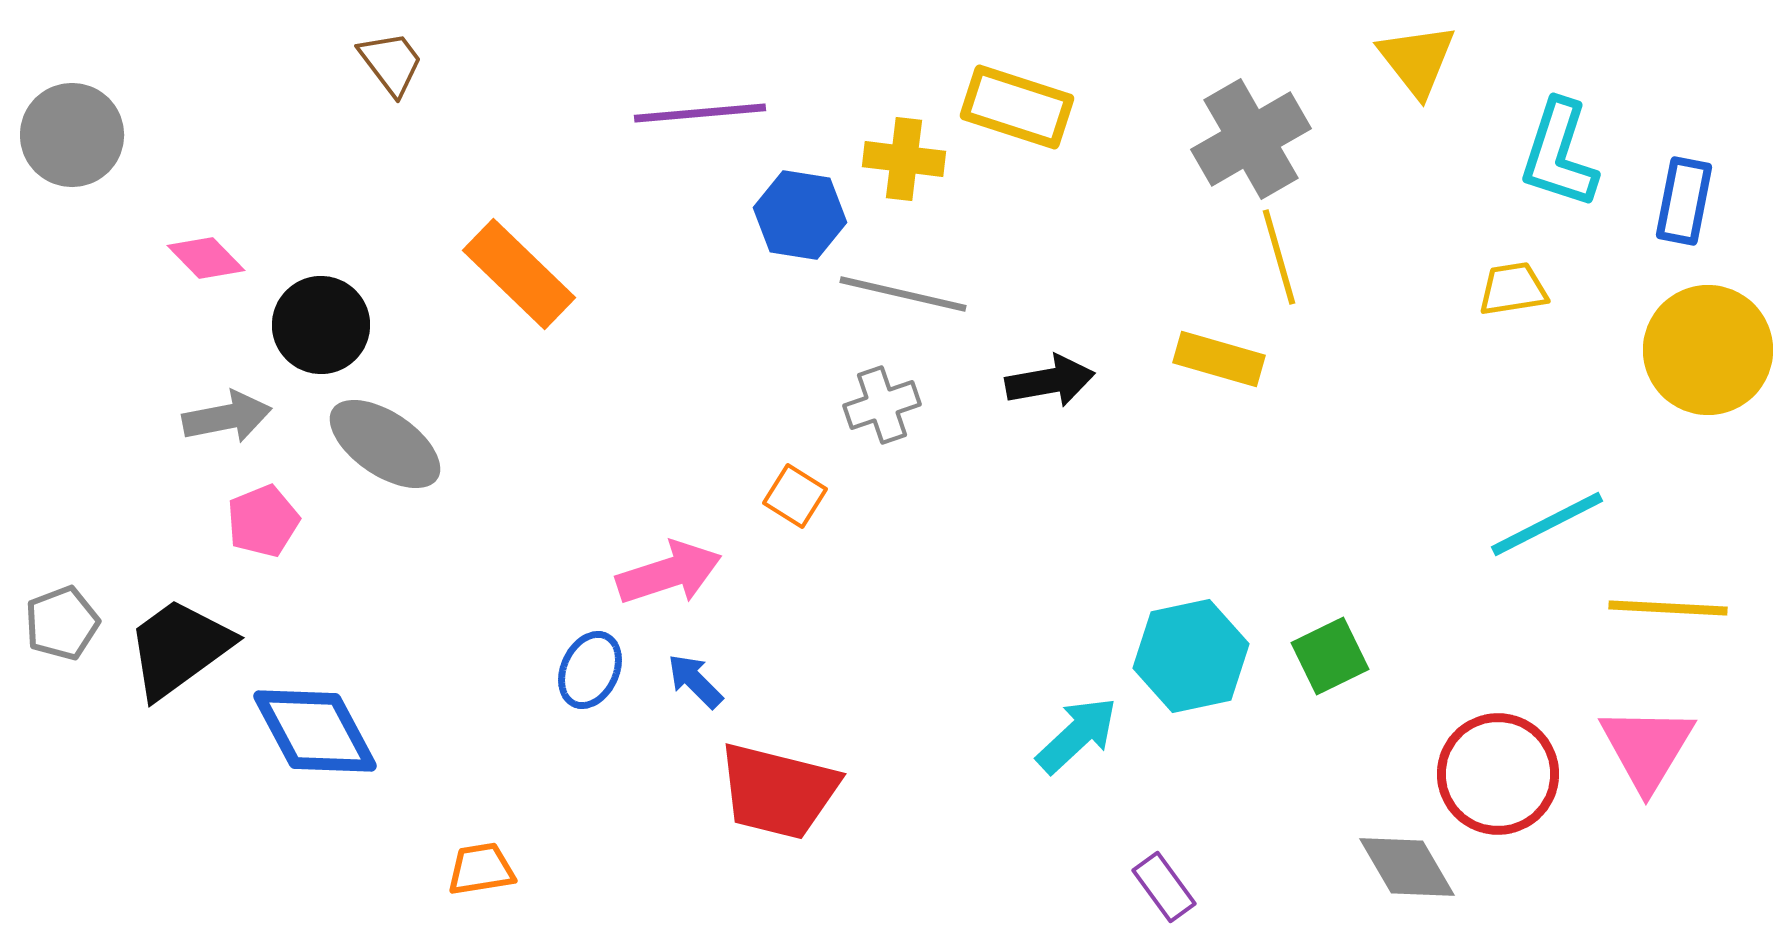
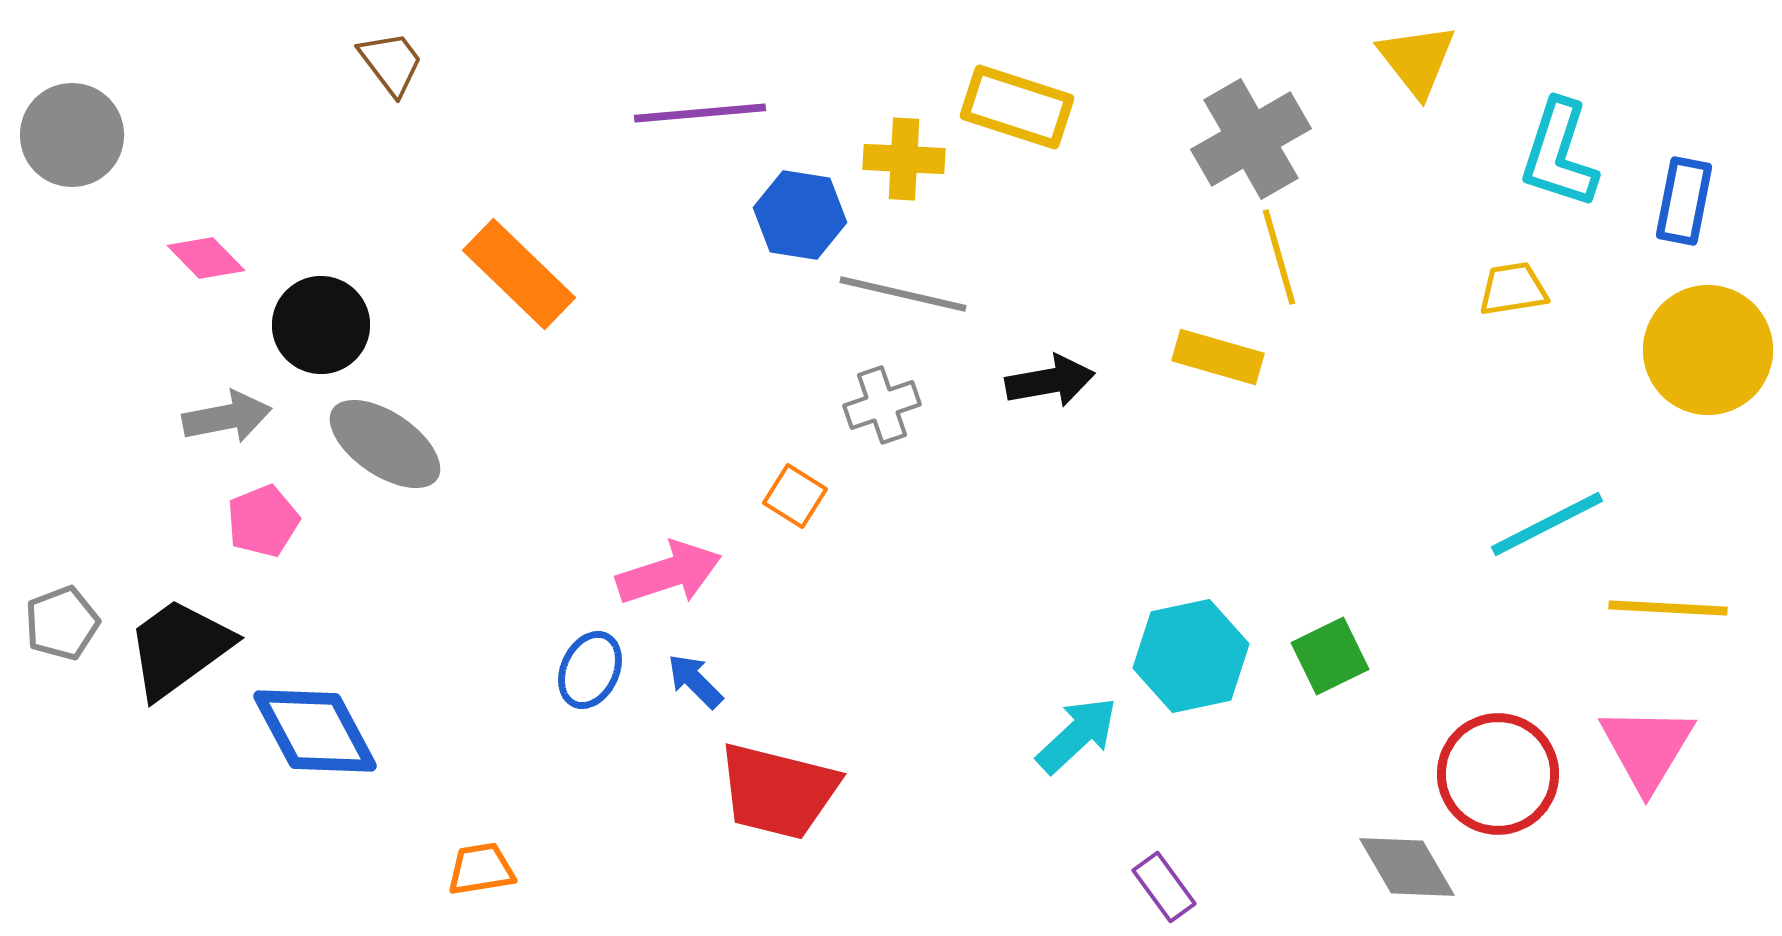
yellow cross at (904, 159): rotated 4 degrees counterclockwise
yellow rectangle at (1219, 359): moved 1 px left, 2 px up
